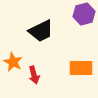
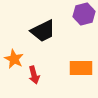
black trapezoid: moved 2 px right
orange star: moved 1 px right, 3 px up
